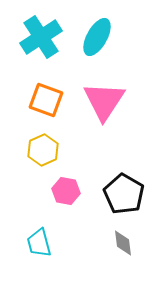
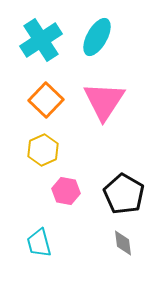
cyan cross: moved 3 px down
orange square: rotated 24 degrees clockwise
